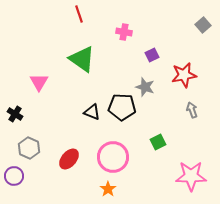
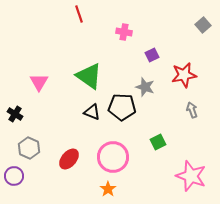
green triangle: moved 7 px right, 17 px down
pink star: rotated 20 degrees clockwise
